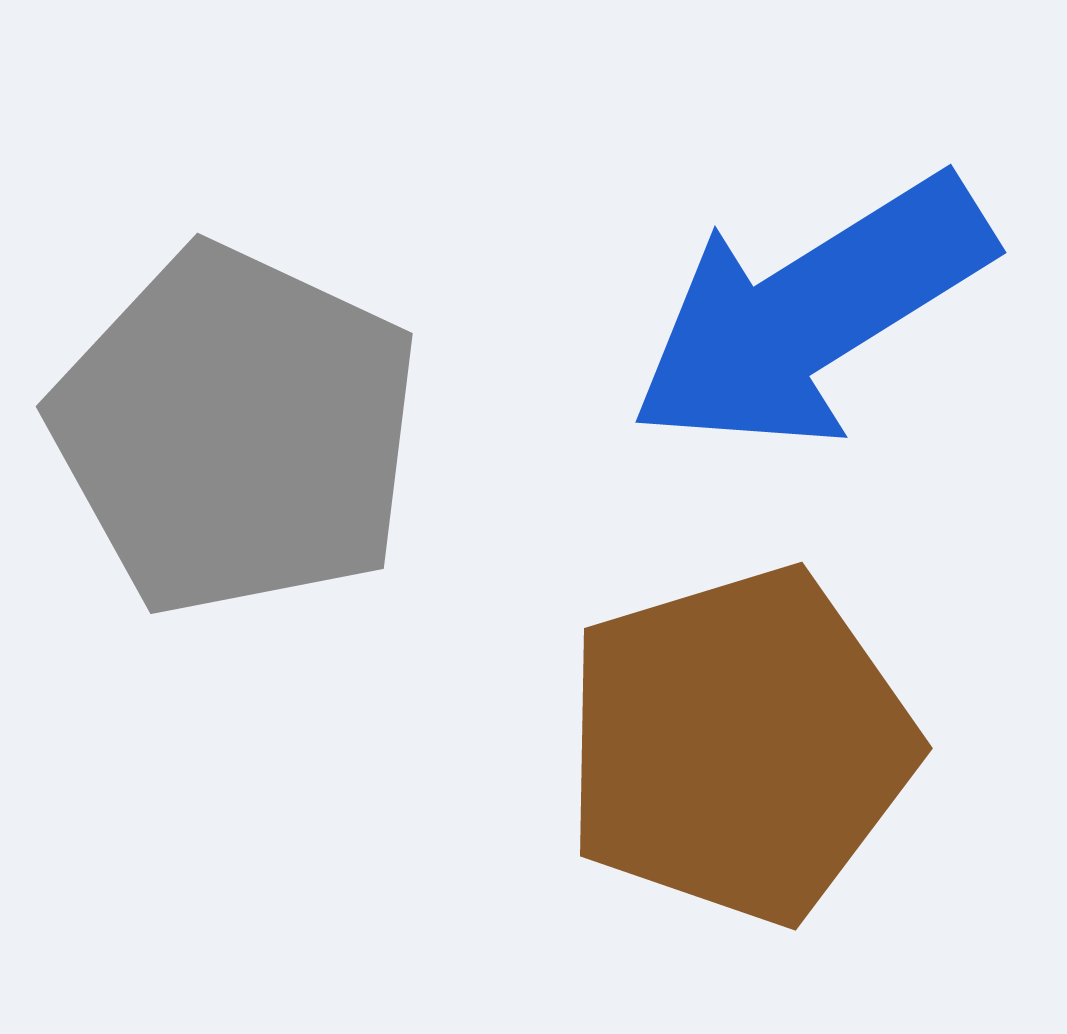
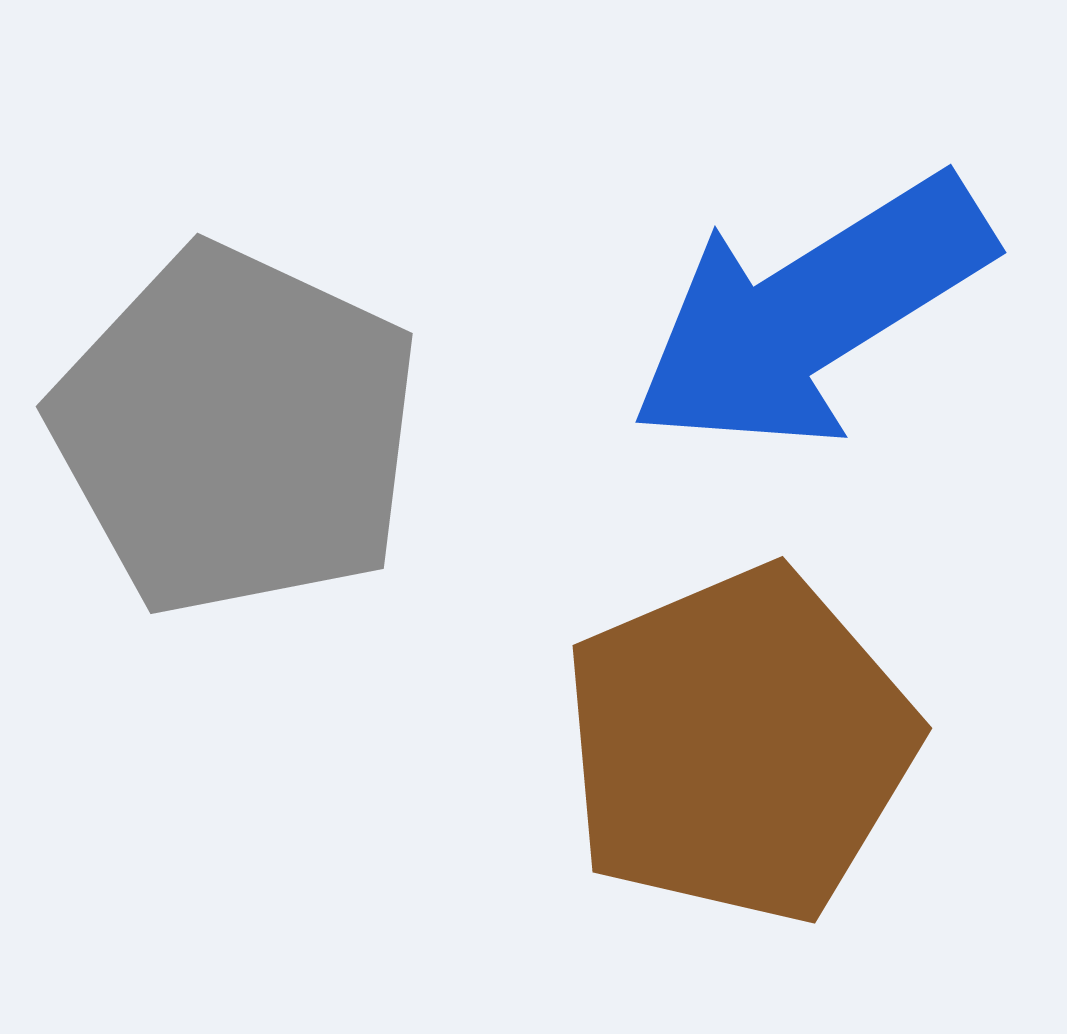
brown pentagon: rotated 6 degrees counterclockwise
